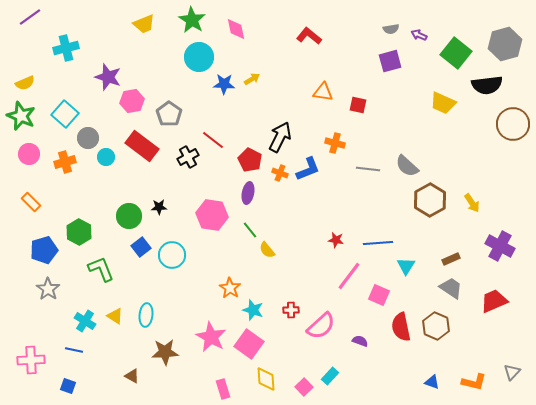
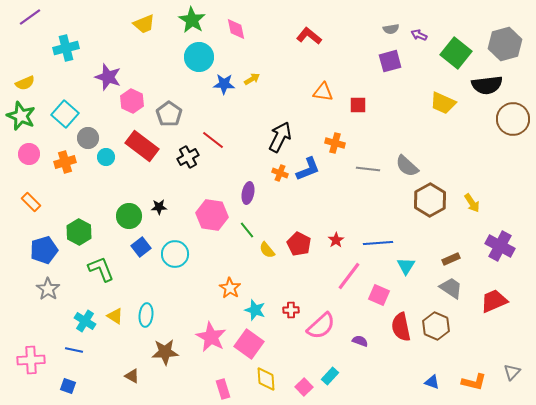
pink hexagon at (132, 101): rotated 25 degrees counterclockwise
red square at (358, 105): rotated 12 degrees counterclockwise
brown circle at (513, 124): moved 5 px up
red pentagon at (250, 160): moved 49 px right, 84 px down
green line at (250, 230): moved 3 px left
red star at (336, 240): rotated 28 degrees clockwise
cyan circle at (172, 255): moved 3 px right, 1 px up
cyan star at (253, 310): moved 2 px right
